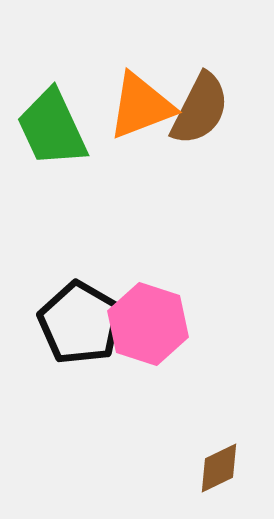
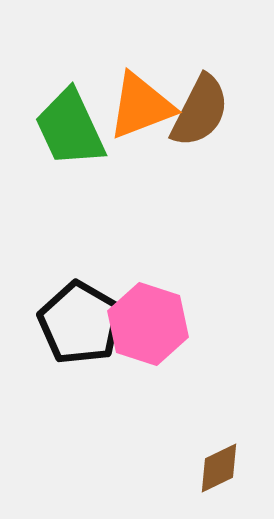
brown semicircle: moved 2 px down
green trapezoid: moved 18 px right
